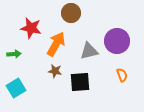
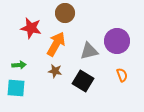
brown circle: moved 6 px left
green arrow: moved 5 px right, 11 px down
black square: moved 3 px right, 1 px up; rotated 35 degrees clockwise
cyan square: rotated 36 degrees clockwise
